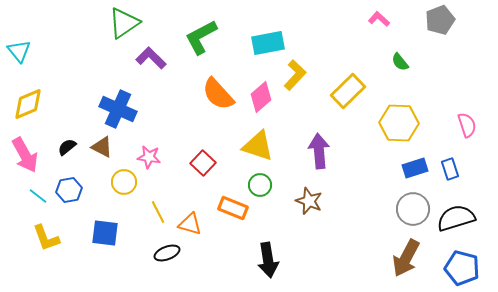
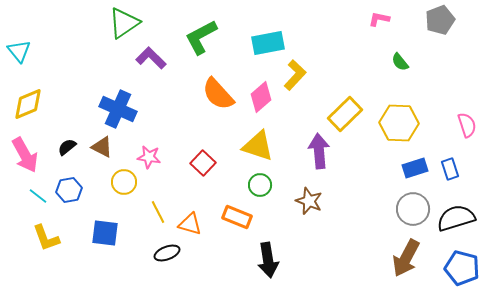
pink L-shape at (379, 19): rotated 30 degrees counterclockwise
yellow rectangle at (348, 91): moved 3 px left, 23 px down
orange rectangle at (233, 208): moved 4 px right, 9 px down
